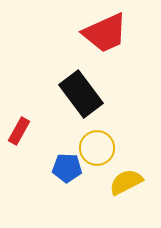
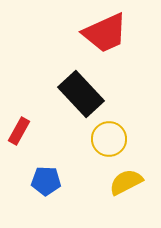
black rectangle: rotated 6 degrees counterclockwise
yellow circle: moved 12 px right, 9 px up
blue pentagon: moved 21 px left, 13 px down
